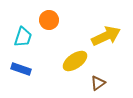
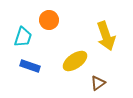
yellow arrow: rotated 96 degrees clockwise
blue rectangle: moved 9 px right, 3 px up
